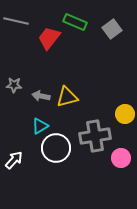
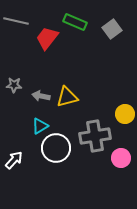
red trapezoid: moved 2 px left
